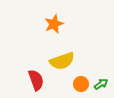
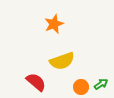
red semicircle: moved 2 px down; rotated 30 degrees counterclockwise
orange circle: moved 3 px down
